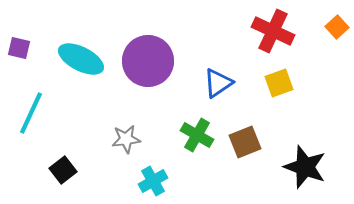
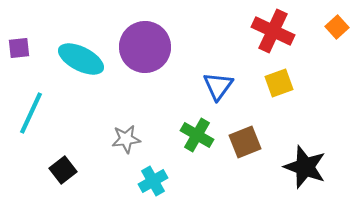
purple square: rotated 20 degrees counterclockwise
purple circle: moved 3 px left, 14 px up
blue triangle: moved 3 px down; rotated 20 degrees counterclockwise
